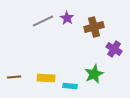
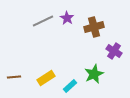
purple cross: moved 2 px down
yellow rectangle: rotated 36 degrees counterclockwise
cyan rectangle: rotated 48 degrees counterclockwise
